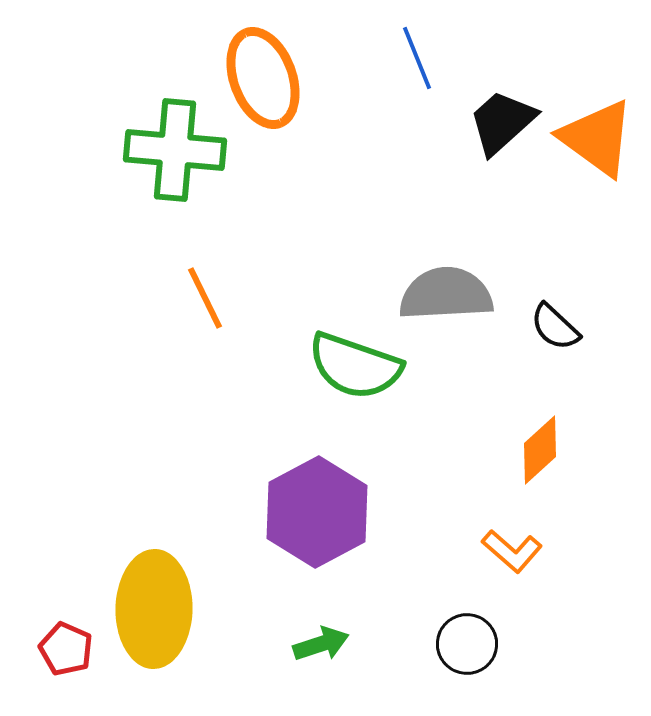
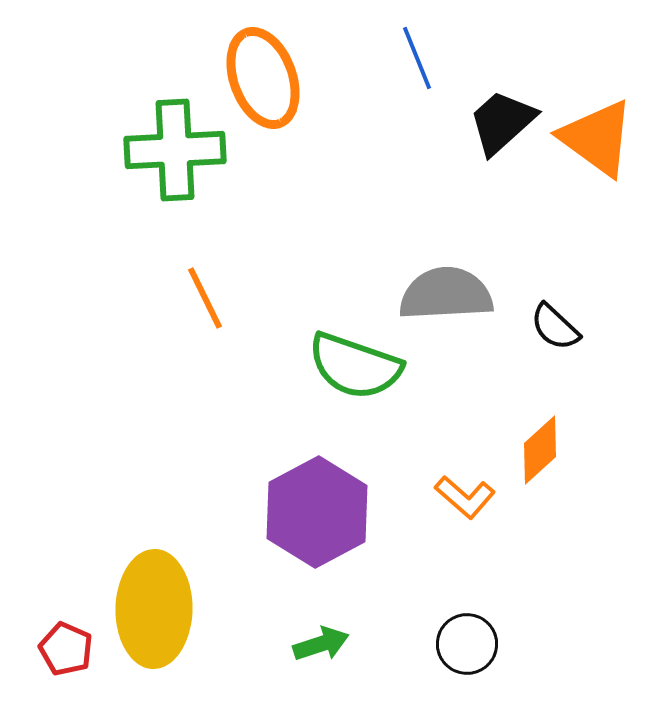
green cross: rotated 8 degrees counterclockwise
orange L-shape: moved 47 px left, 54 px up
